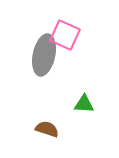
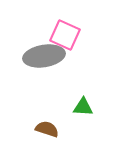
gray ellipse: moved 1 px down; rotated 69 degrees clockwise
green triangle: moved 1 px left, 3 px down
